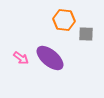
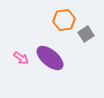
orange hexagon: rotated 15 degrees counterclockwise
gray square: rotated 35 degrees counterclockwise
